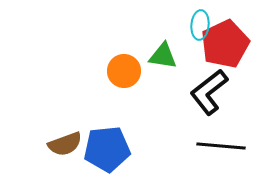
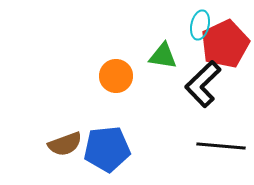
cyan ellipse: rotated 8 degrees clockwise
orange circle: moved 8 px left, 5 px down
black L-shape: moved 6 px left, 8 px up; rotated 6 degrees counterclockwise
